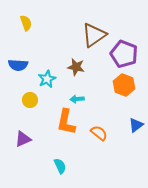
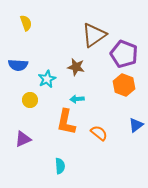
cyan semicircle: rotated 21 degrees clockwise
